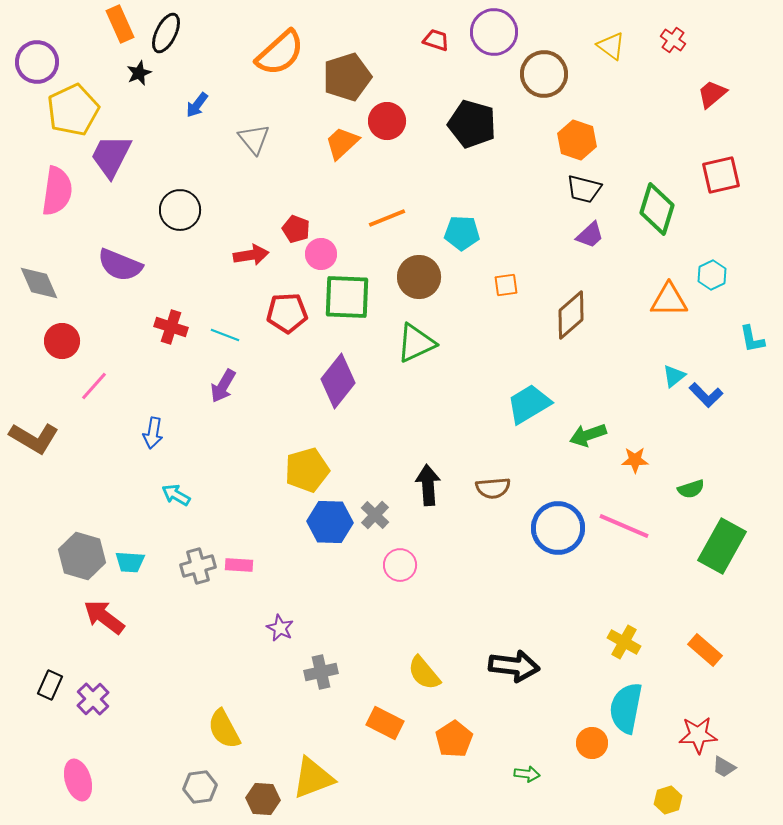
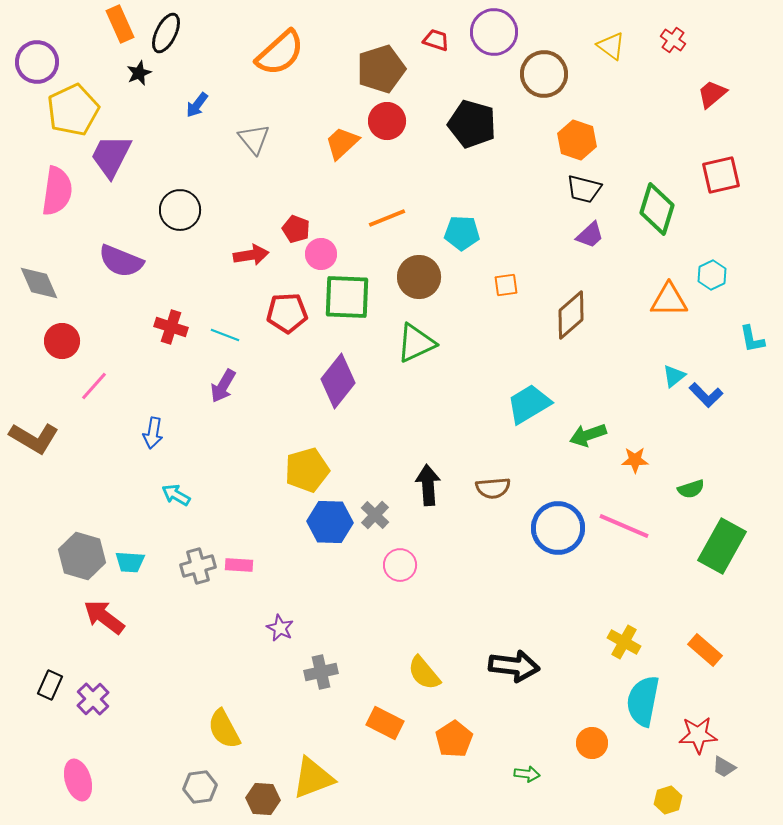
brown pentagon at (347, 77): moved 34 px right, 8 px up
purple semicircle at (120, 265): moved 1 px right, 4 px up
cyan semicircle at (626, 708): moved 17 px right, 7 px up
